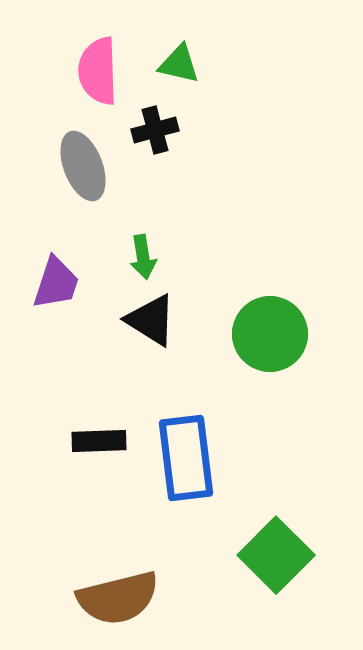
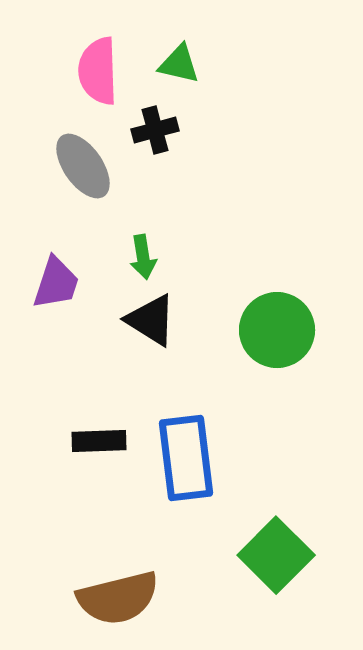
gray ellipse: rotated 14 degrees counterclockwise
green circle: moved 7 px right, 4 px up
